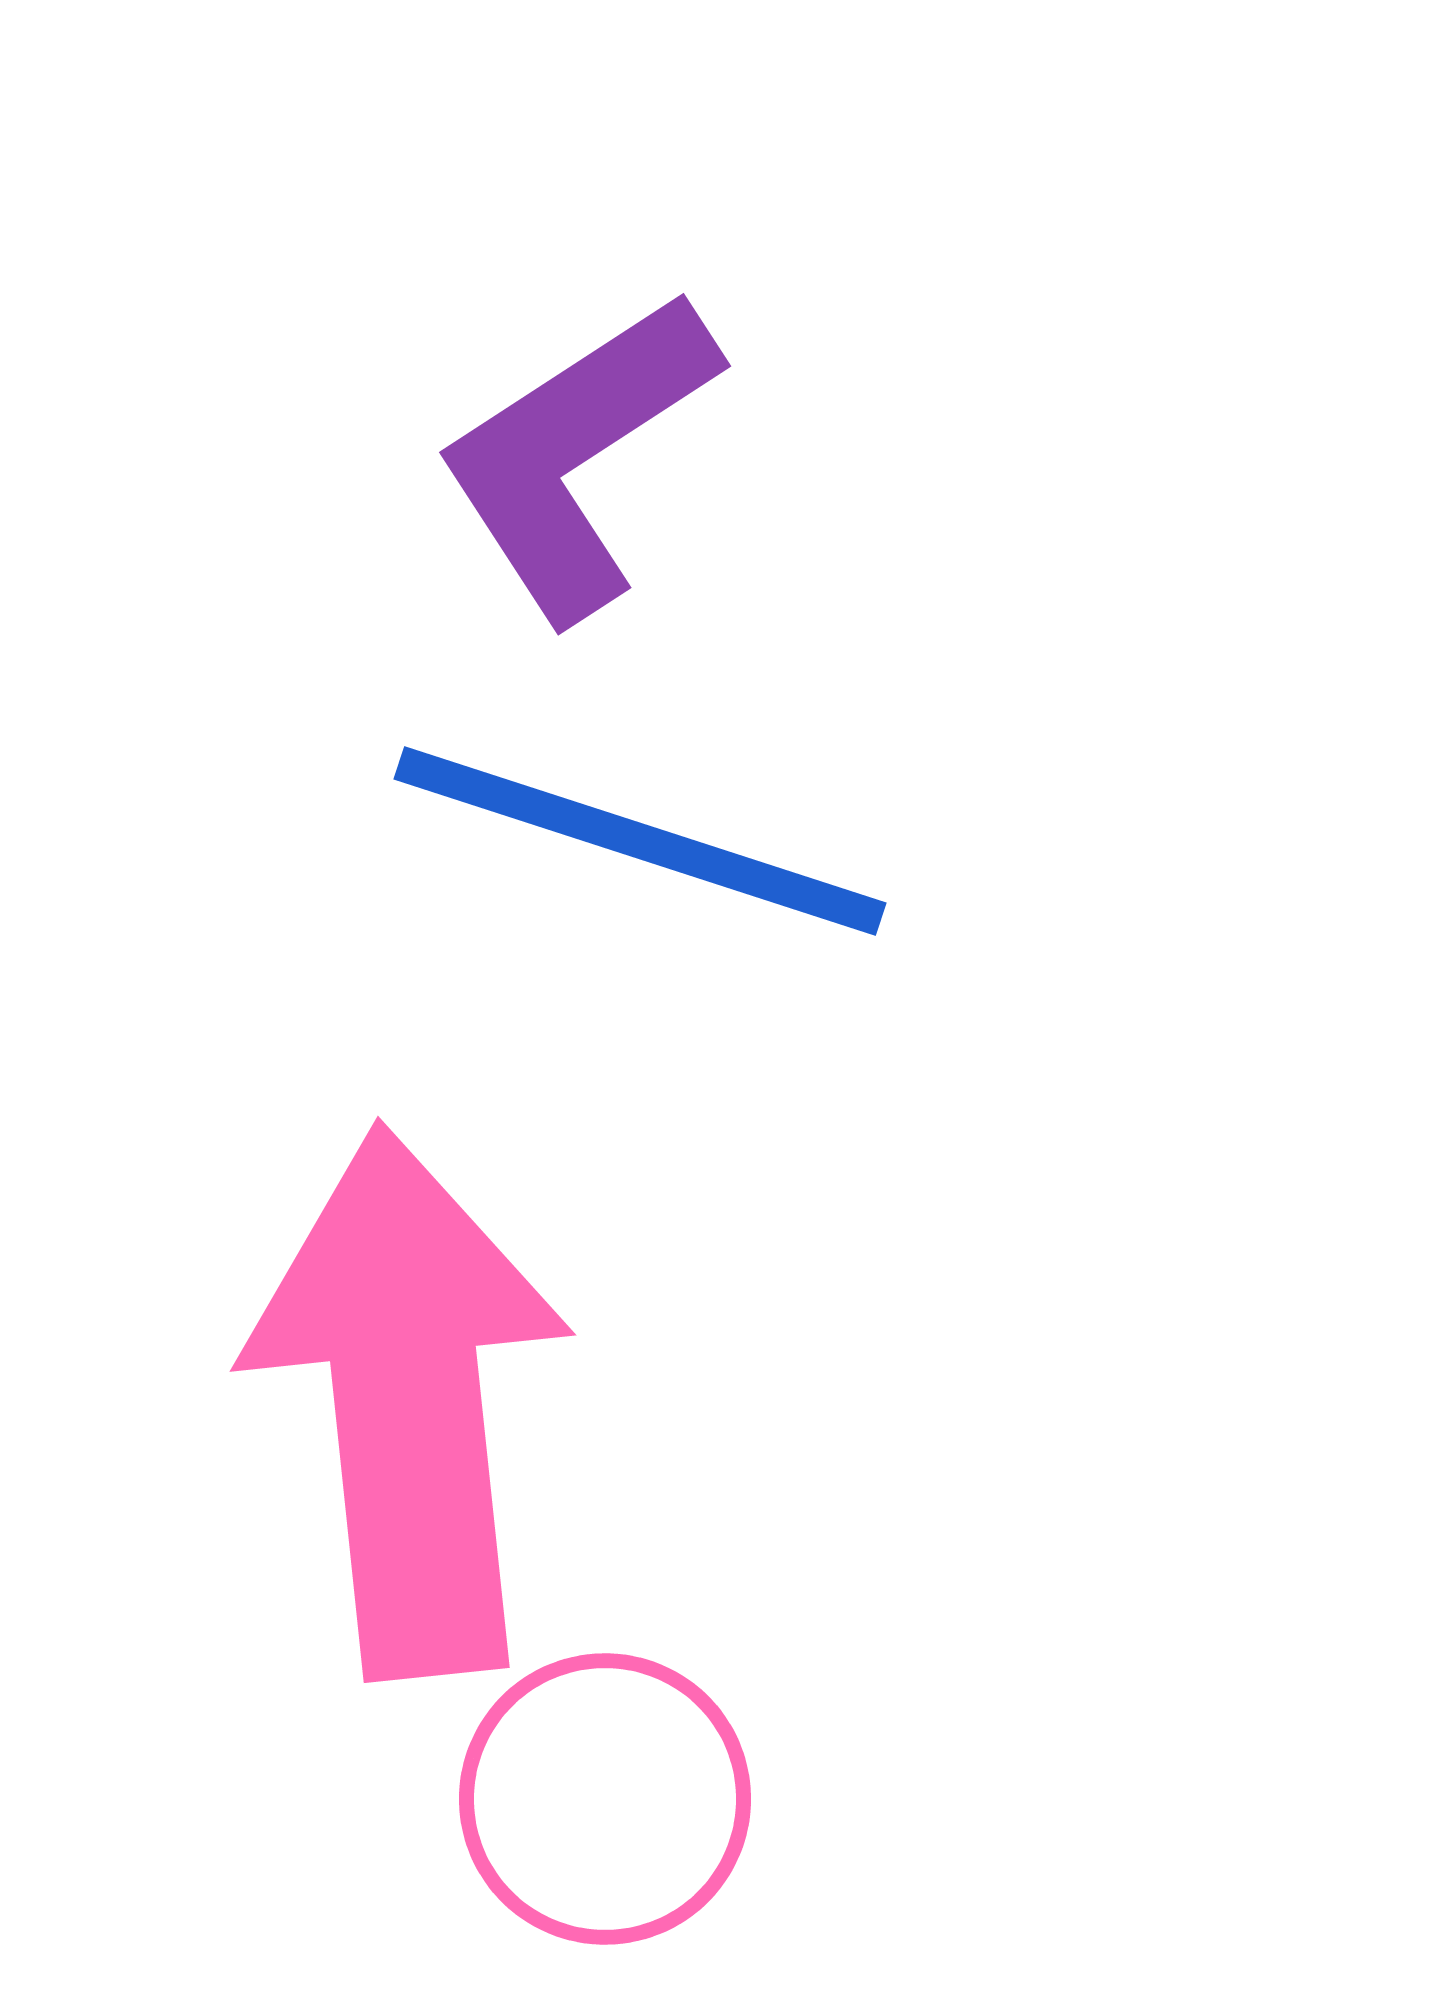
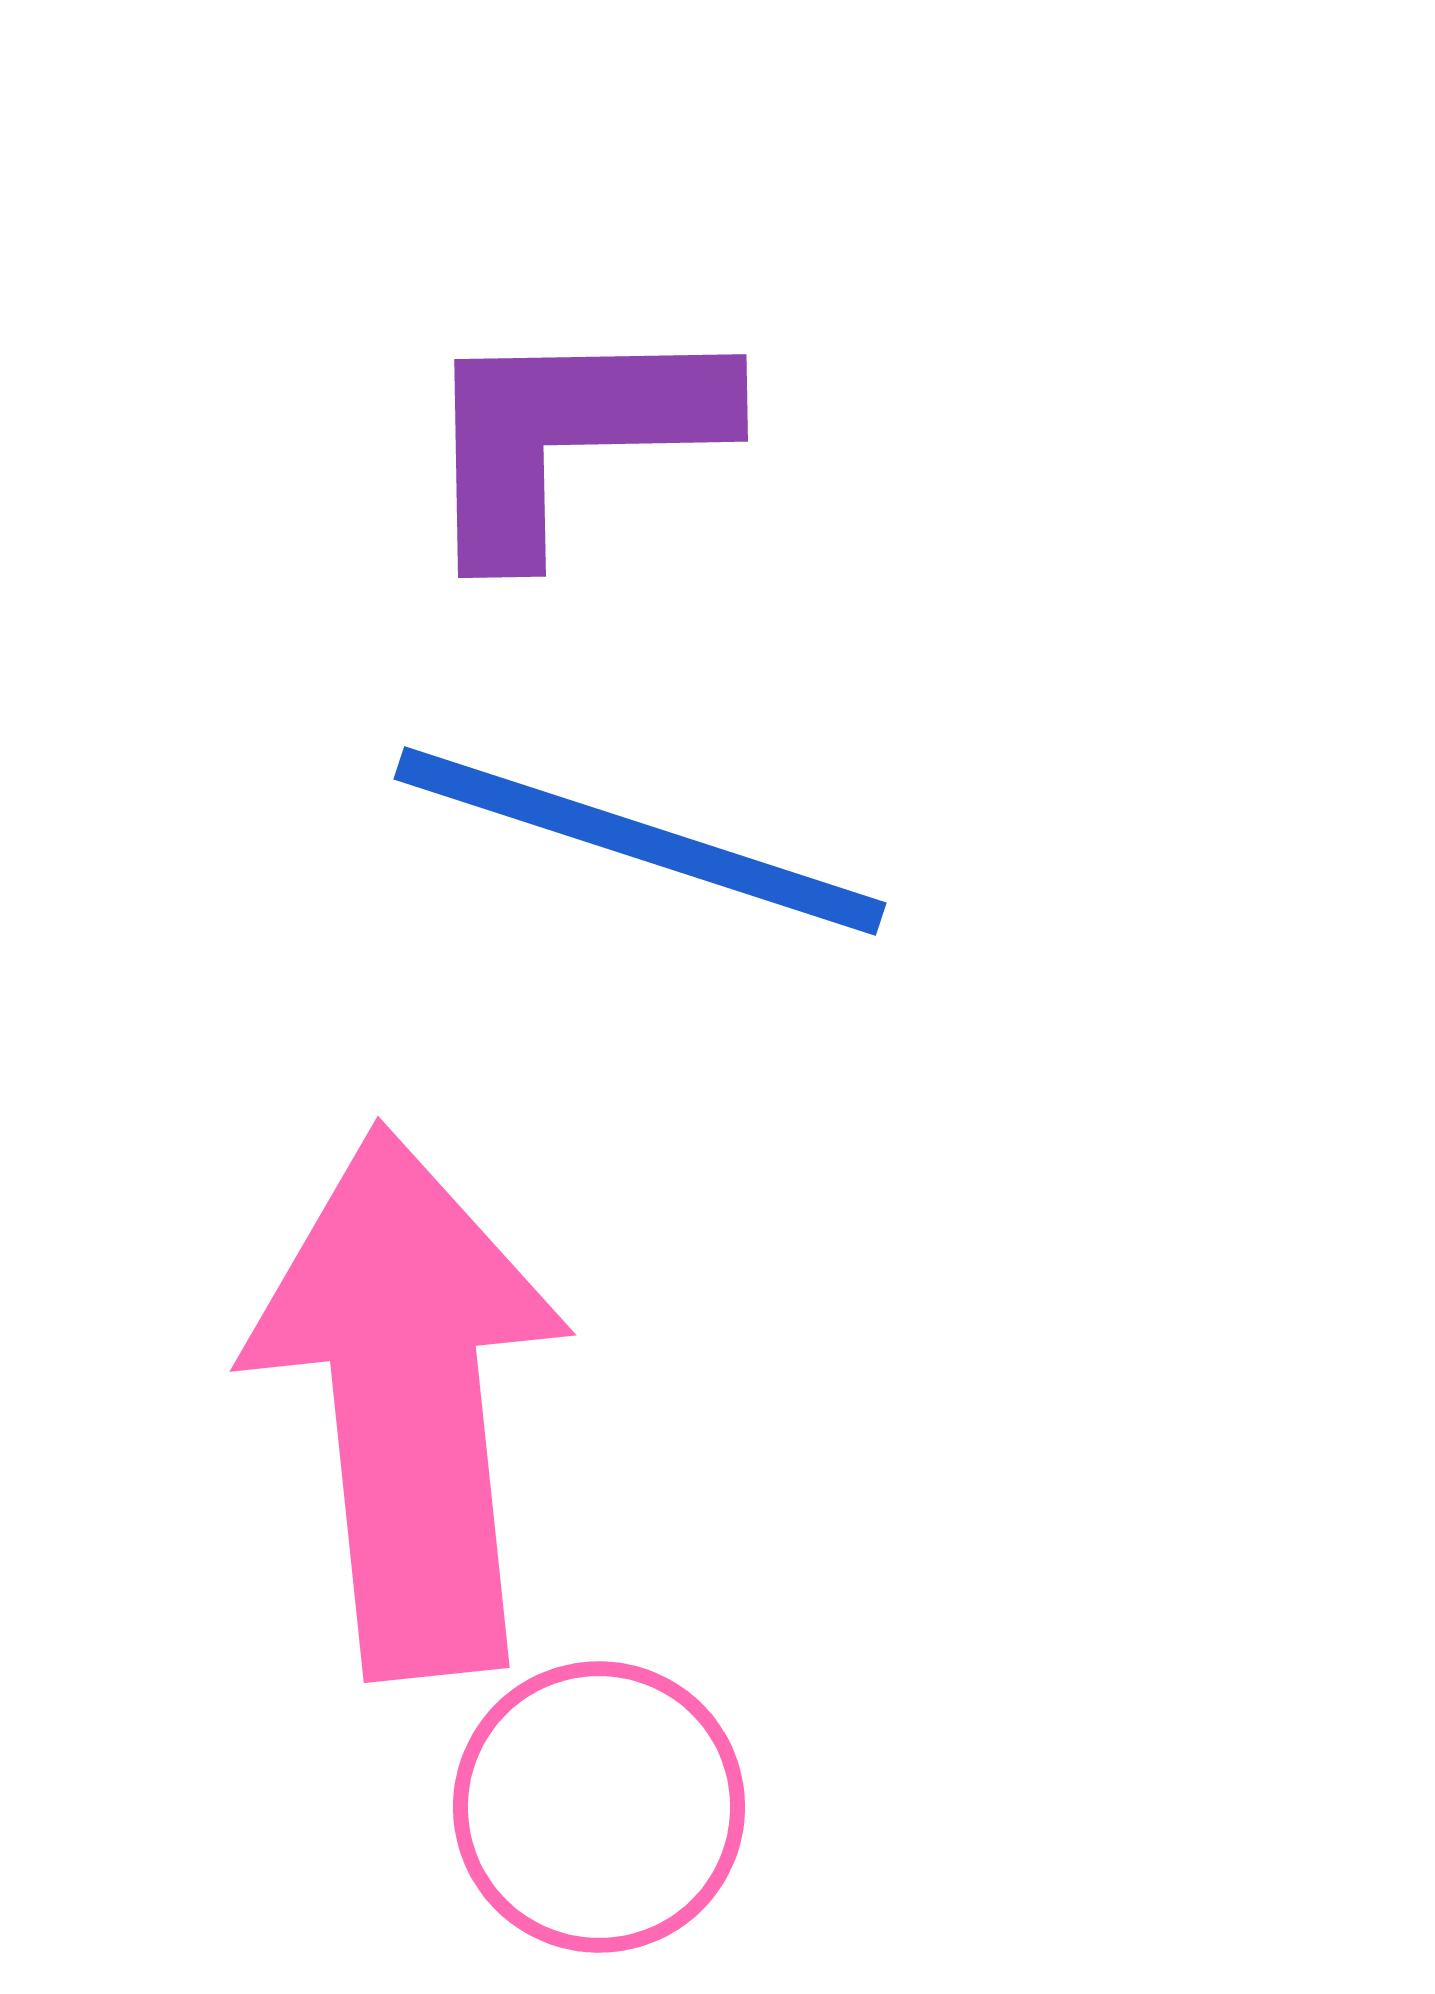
purple L-shape: moved 7 px left, 20 px up; rotated 32 degrees clockwise
pink circle: moved 6 px left, 8 px down
